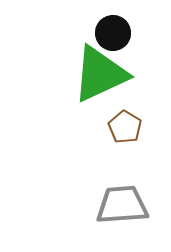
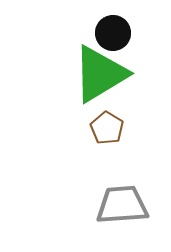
green triangle: rotated 6 degrees counterclockwise
brown pentagon: moved 18 px left, 1 px down
